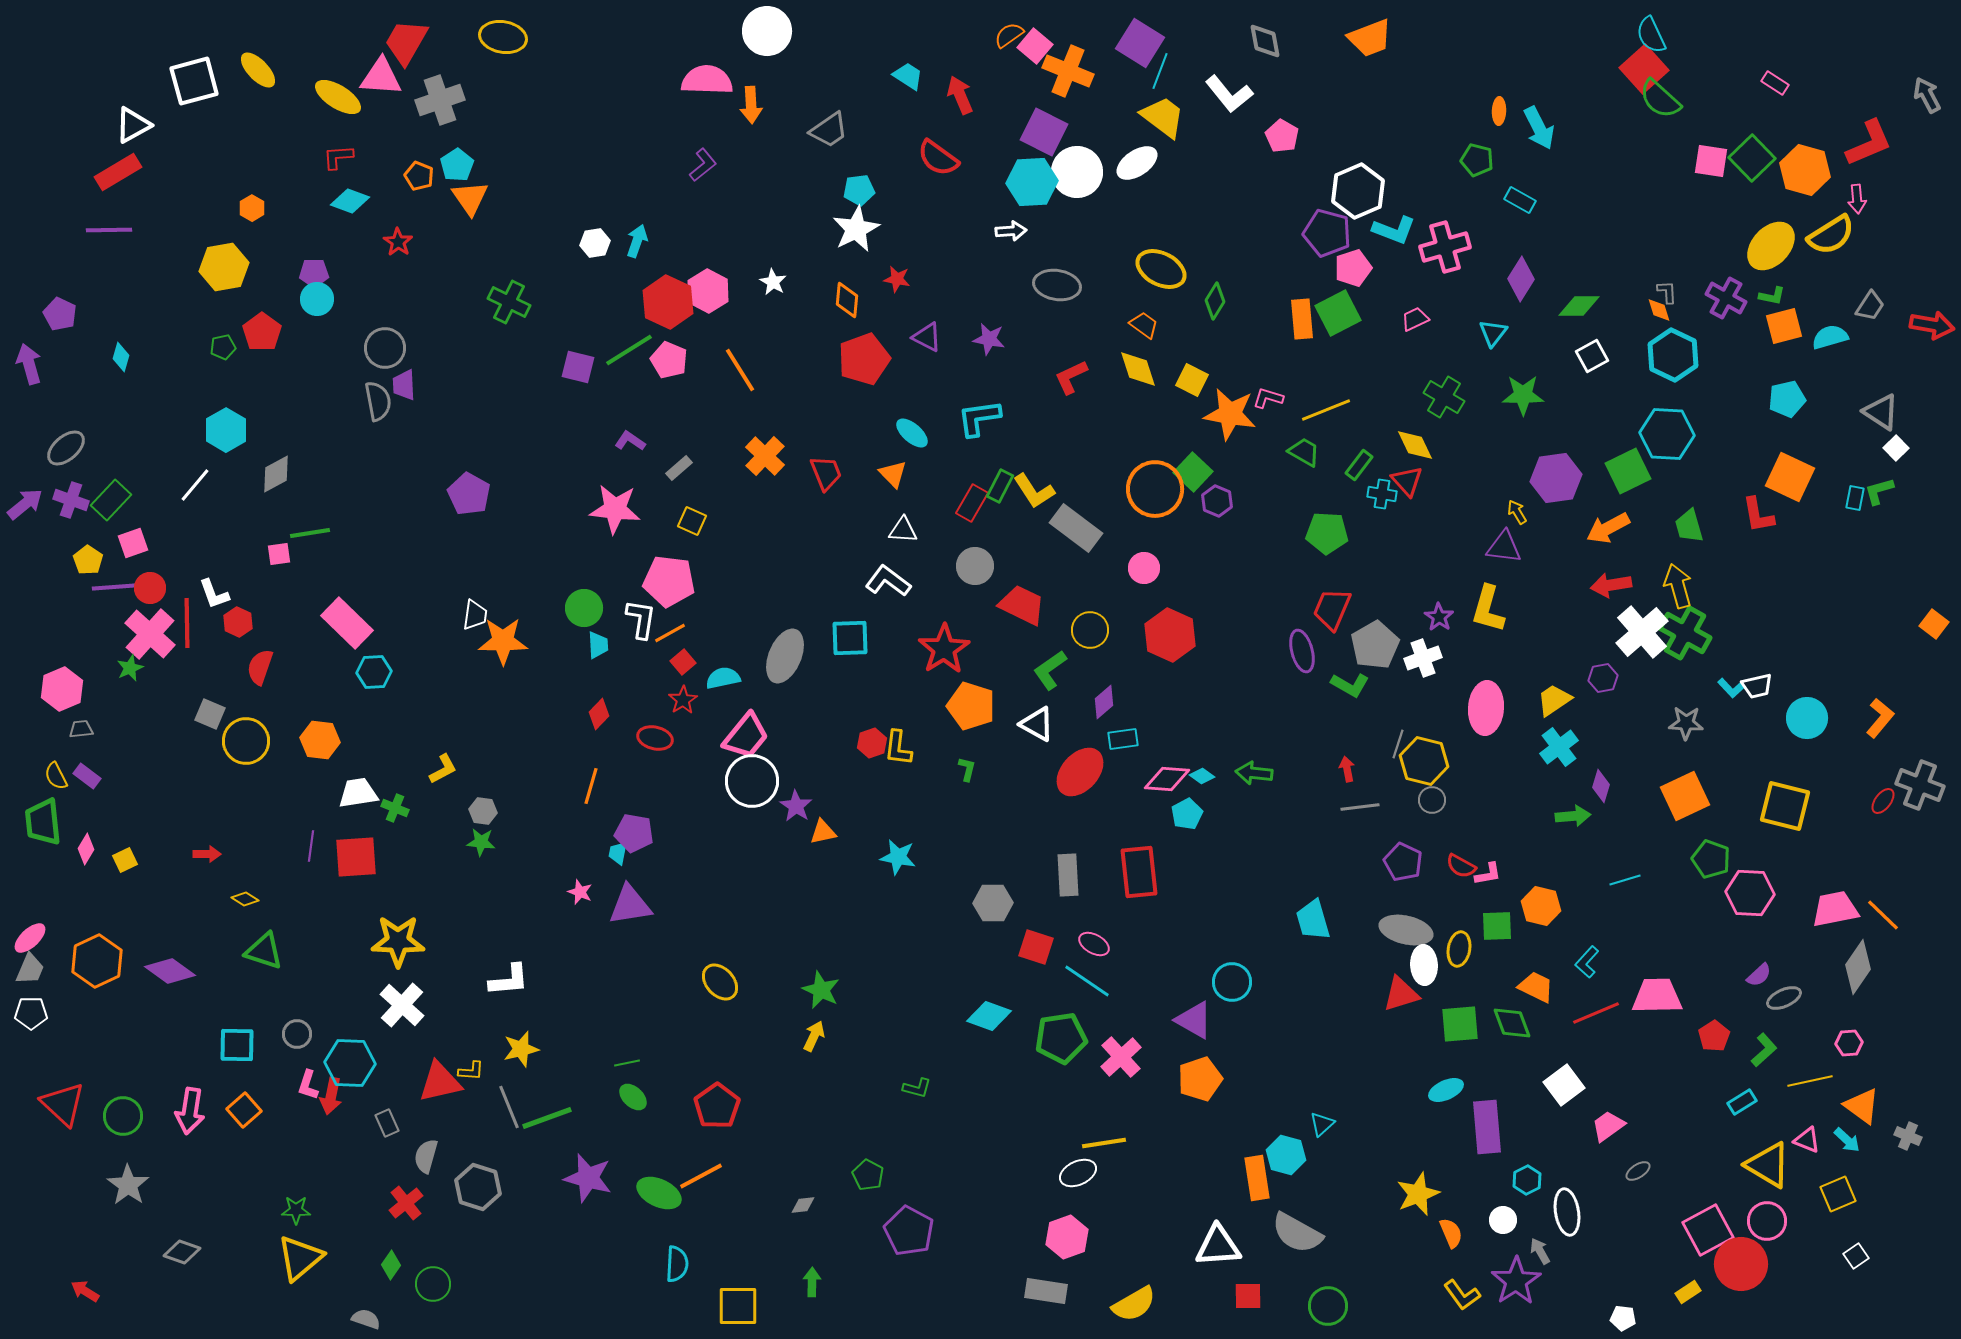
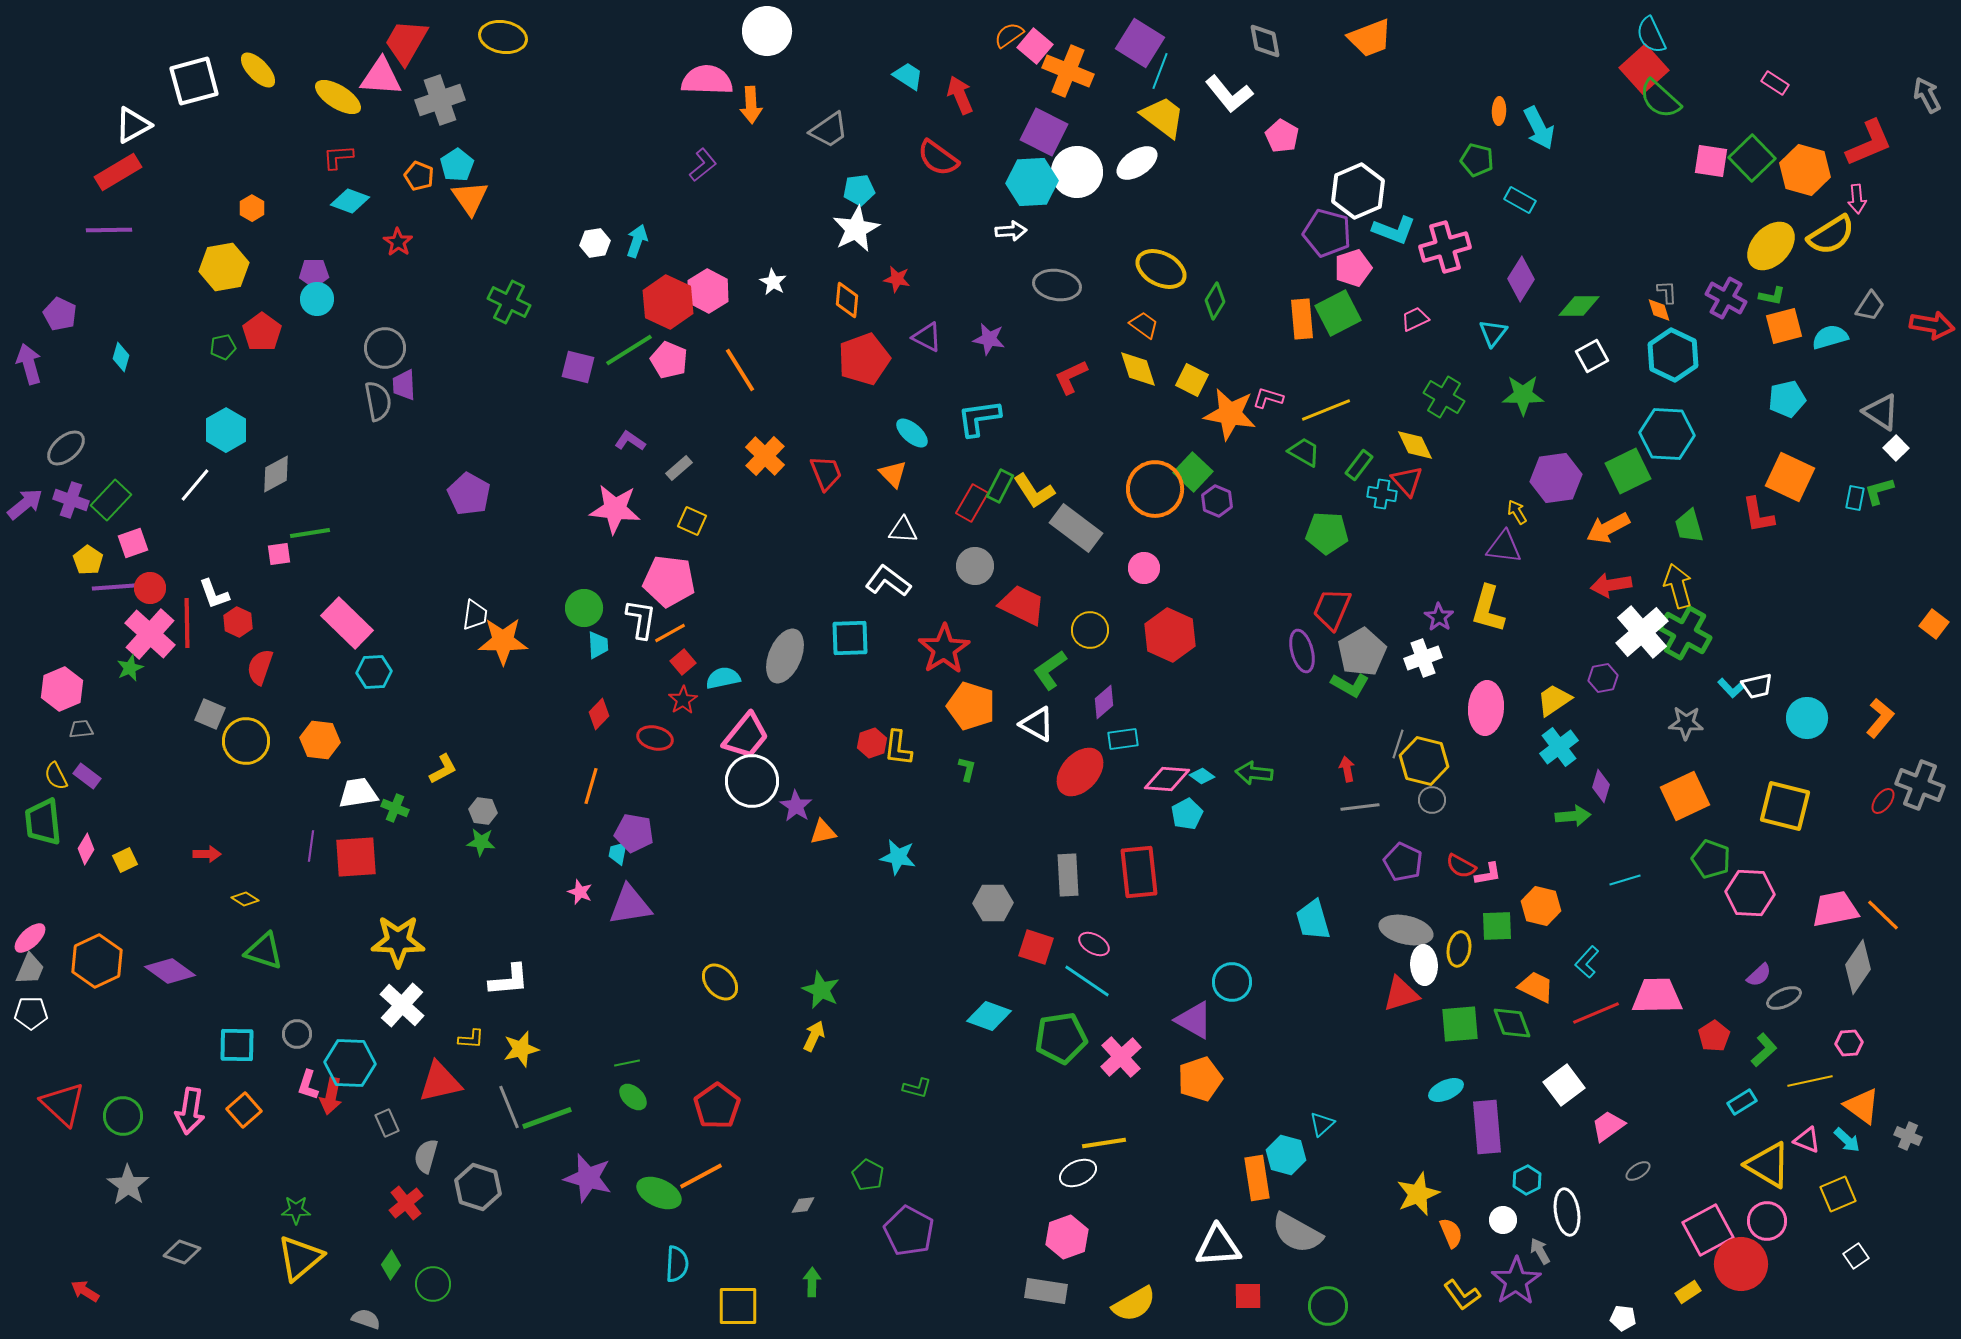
gray pentagon at (1375, 645): moved 13 px left, 7 px down
yellow L-shape at (471, 1071): moved 32 px up
